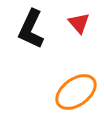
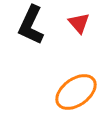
black L-shape: moved 4 px up
